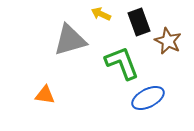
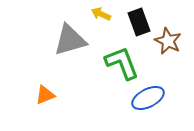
orange triangle: rotated 30 degrees counterclockwise
